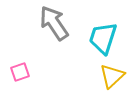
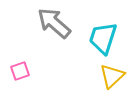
gray arrow: rotated 15 degrees counterclockwise
pink square: moved 1 px up
